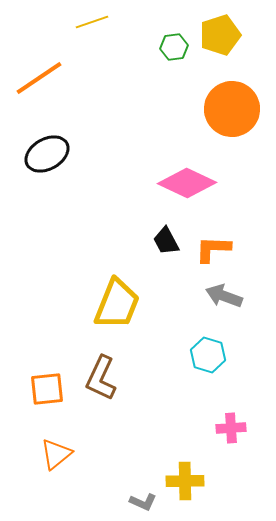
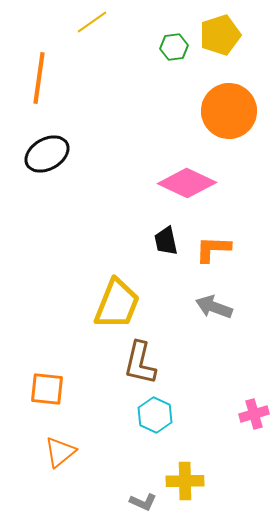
yellow line: rotated 16 degrees counterclockwise
orange line: rotated 48 degrees counterclockwise
orange circle: moved 3 px left, 2 px down
black trapezoid: rotated 16 degrees clockwise
gray arrow: moved 10 px left, 11 px down
cyan hexagon: moved 53 px left, 60 px down; rotated 8 degrees clockwise
brown L-shape: moved 39 px right, 15 px up; rotated 12 degrees counterclockwise
orange square: rotated 12 degrees clockwise
pink cross: moved 23 px right, 14 px up; rotated 12 degrees counterclockwise
orange triangle: moved 4 px right, 2 px up
